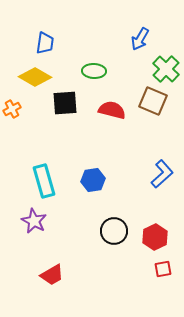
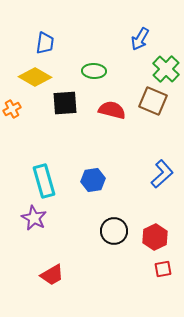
purple star: moved 3 px up
